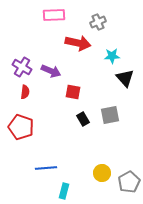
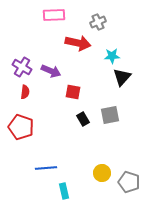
black triangle: moved 3 px left, 1 px up; rotated 24 degrees clockwise
gray pentagon: rotated 25 degrees counterclockwise
cyan rectangle: rotated 28 degrees counterclockwise
